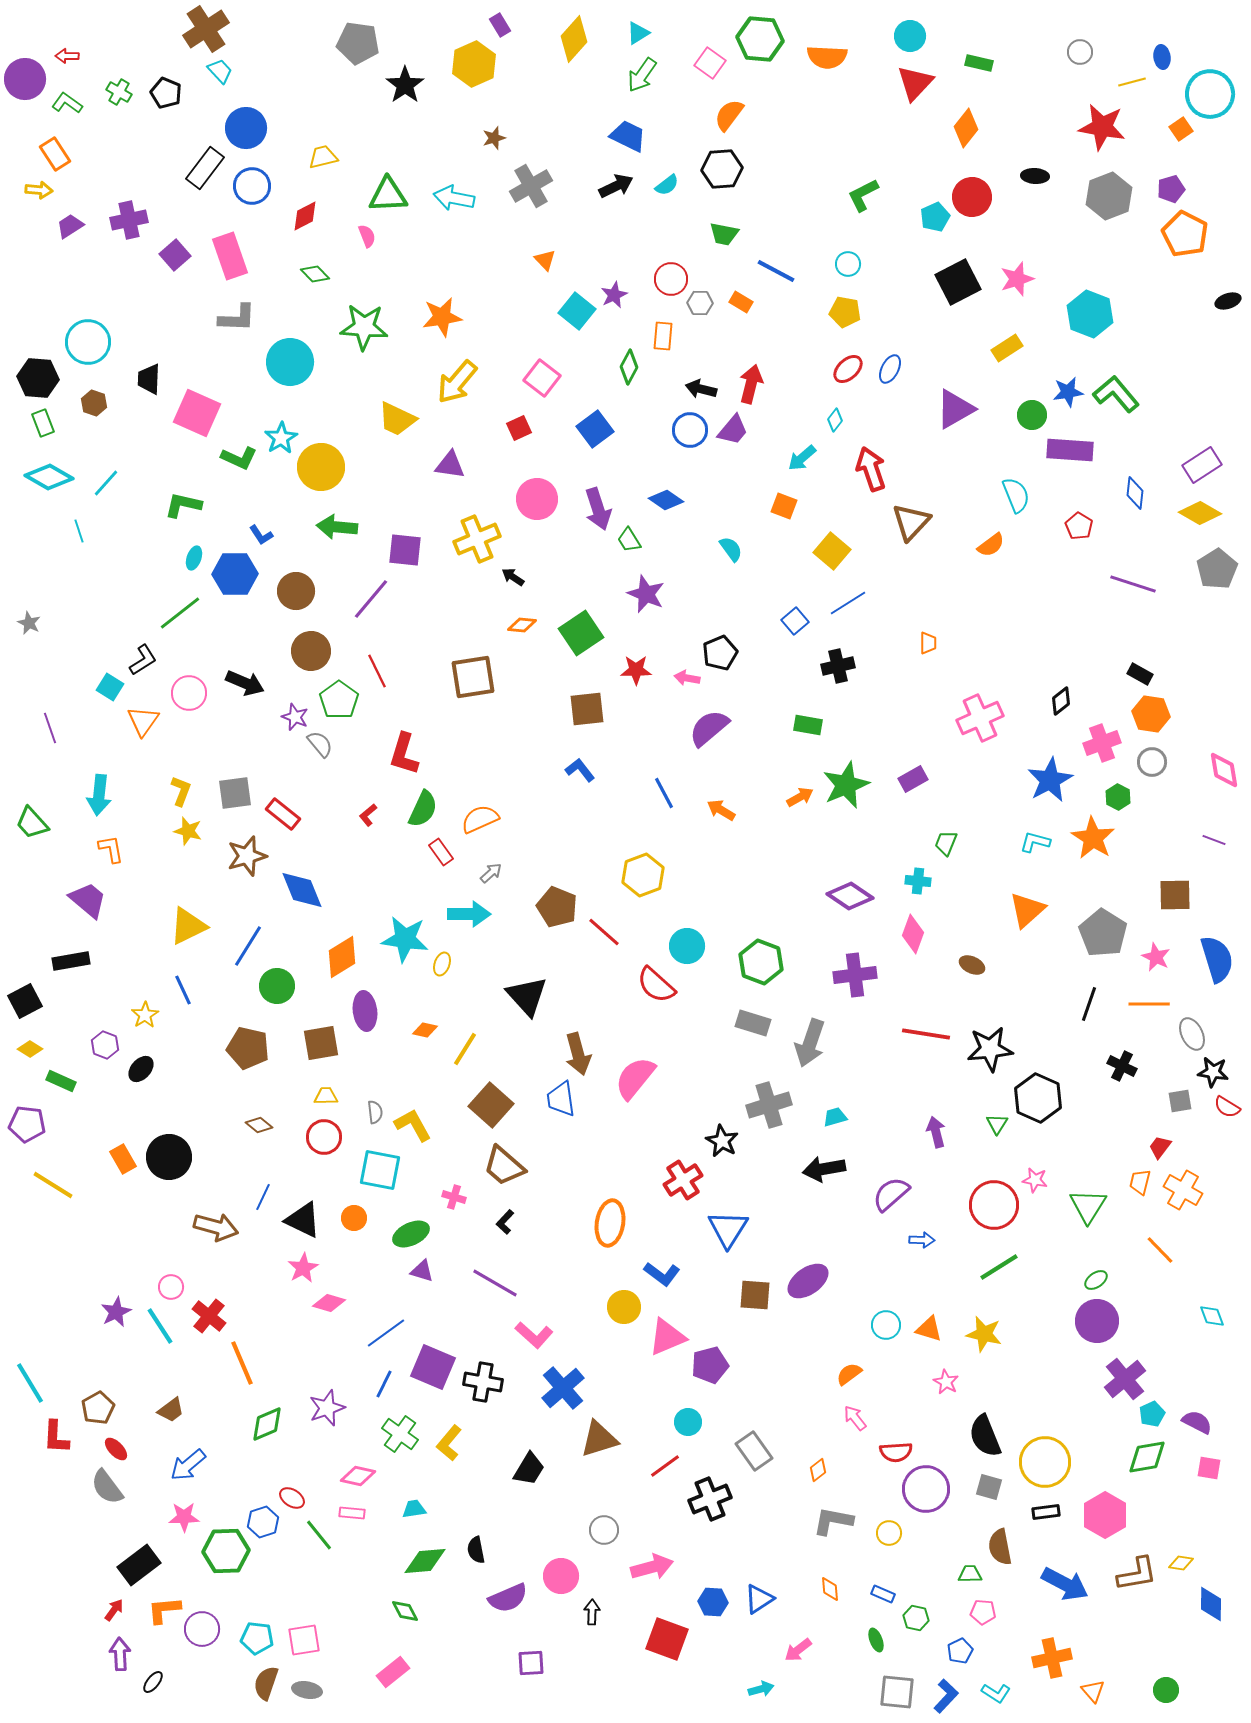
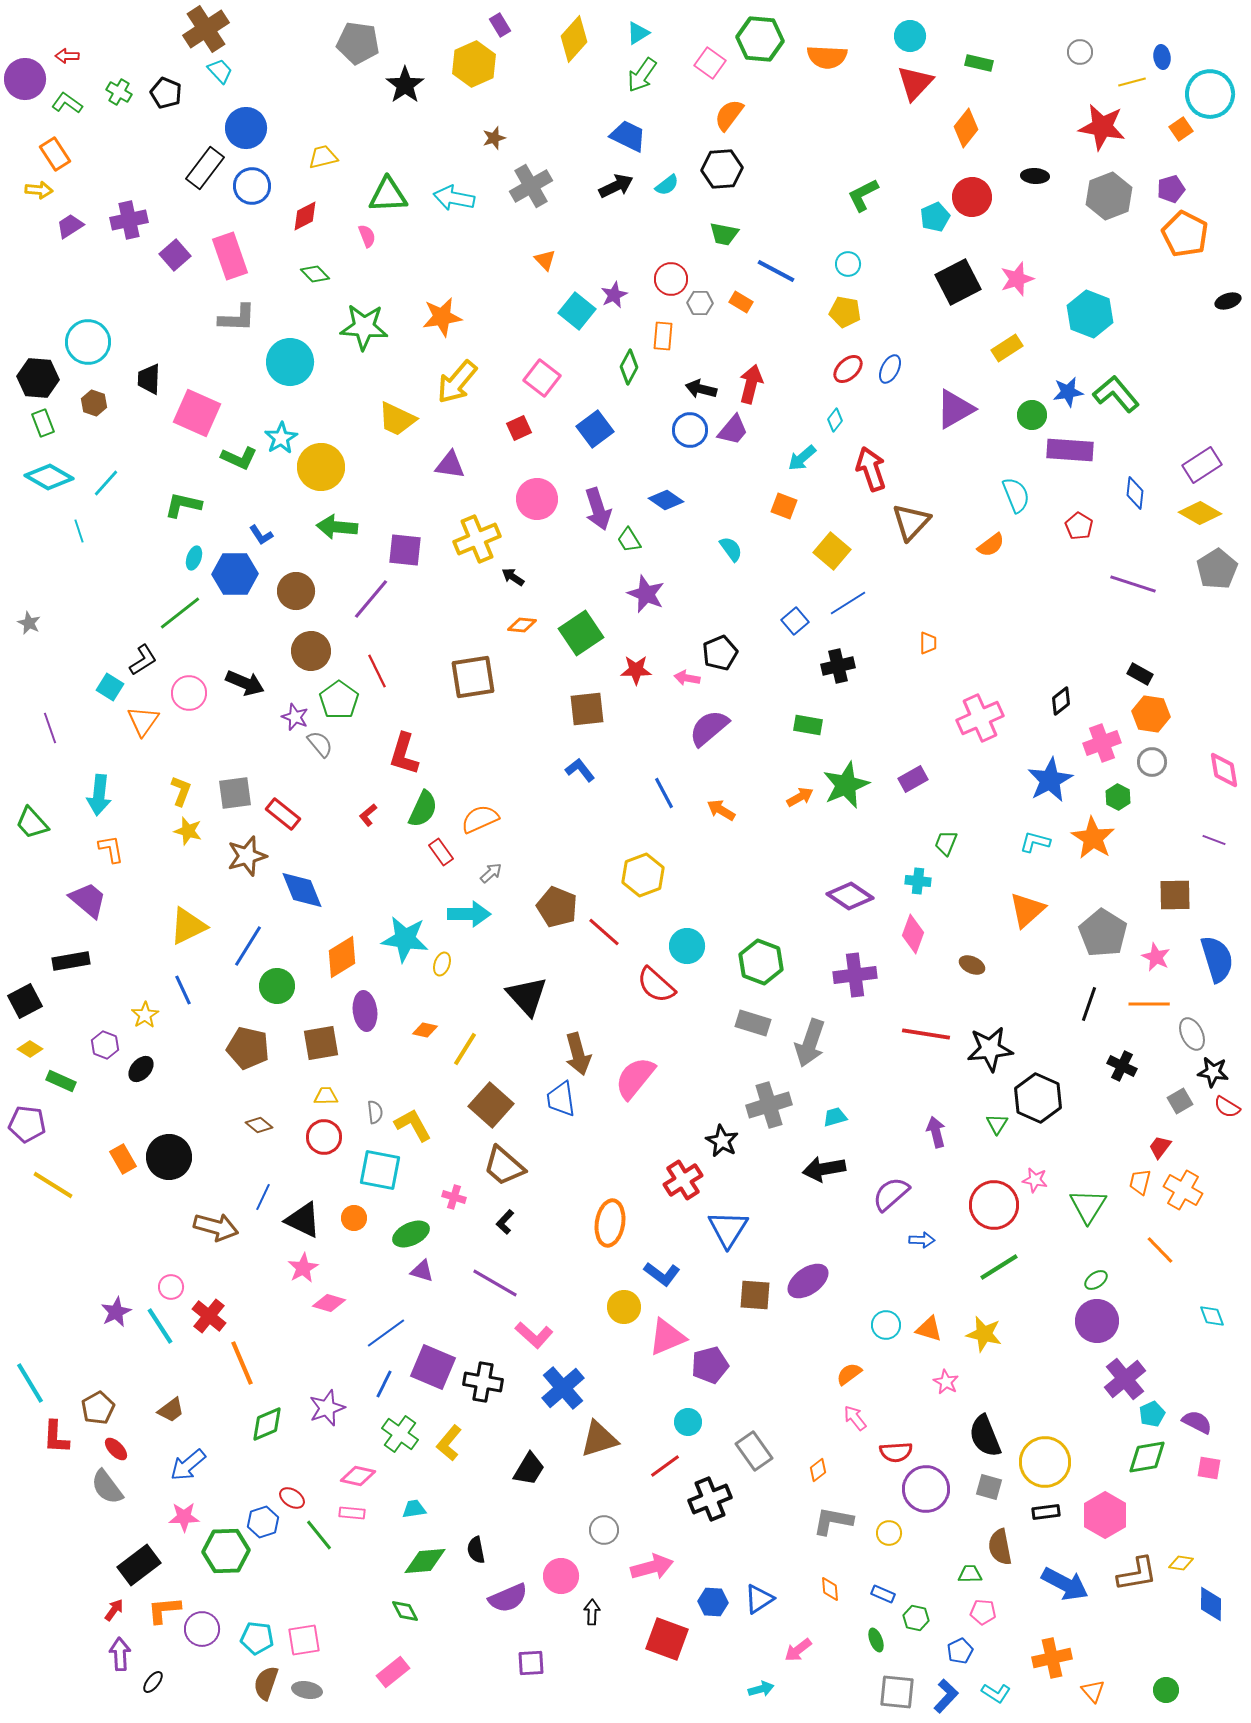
gray square at (1180, 1101): rotated 20 degrees counterclockwise
